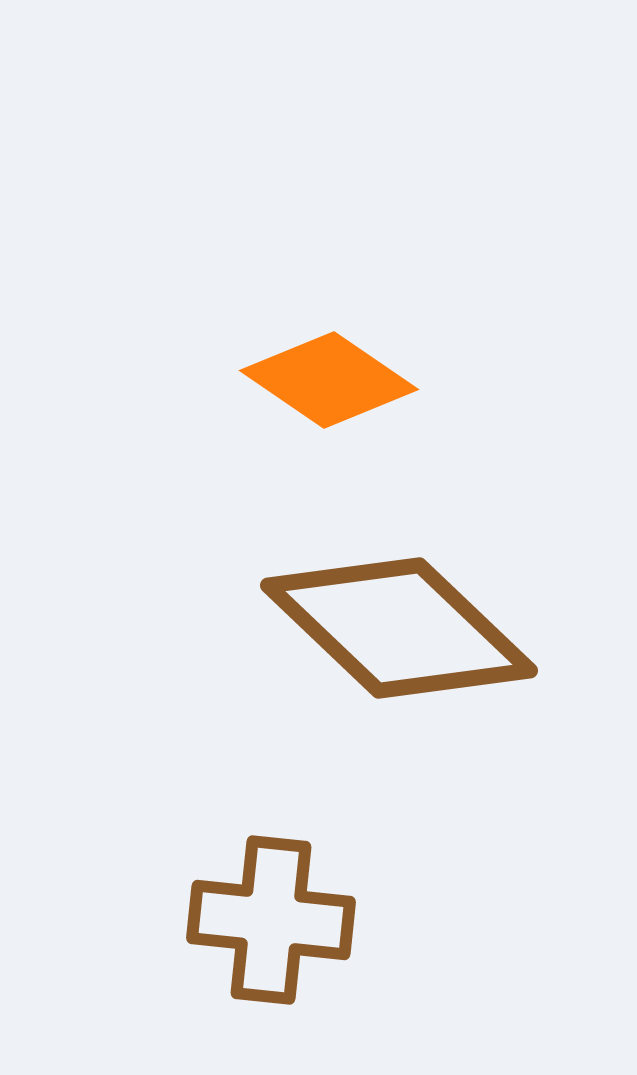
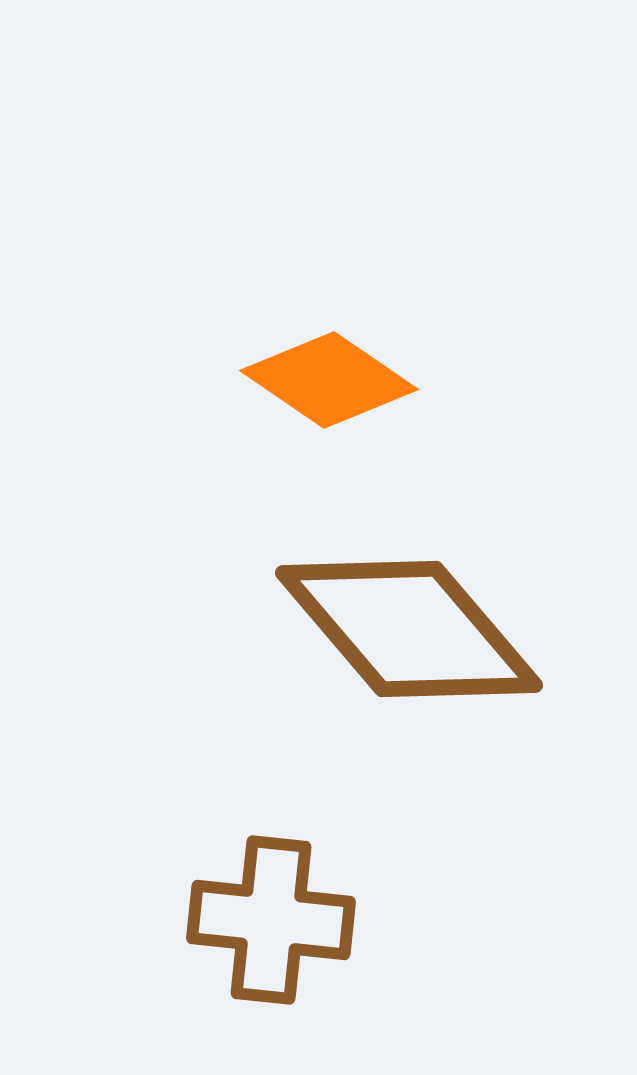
brown diamond: moved 10 px right, 1 px down; rotated 6 degrees clockwise
